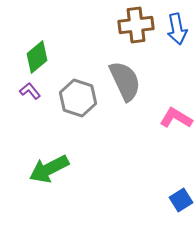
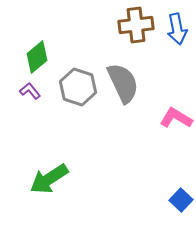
gray semicircle: moved 2 px left, 2 px down
gray hexagon: moved 11 px up
green arrow: moved 10 px down; rotated 6 degrees counterclockwise
blue square: rotated 15 degrees counterclockwise
